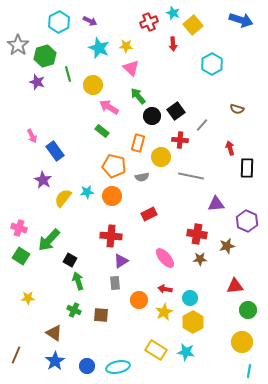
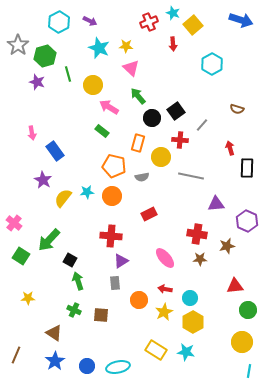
black circle at (152, 116): moved 2 px down
pink arrow at (32, 136): moved 3 px up; rotated 16 degrees clockwise
pink cross at (19, 228): moved 5 px left, 5 px up; rotated 21 degrees clockwise
